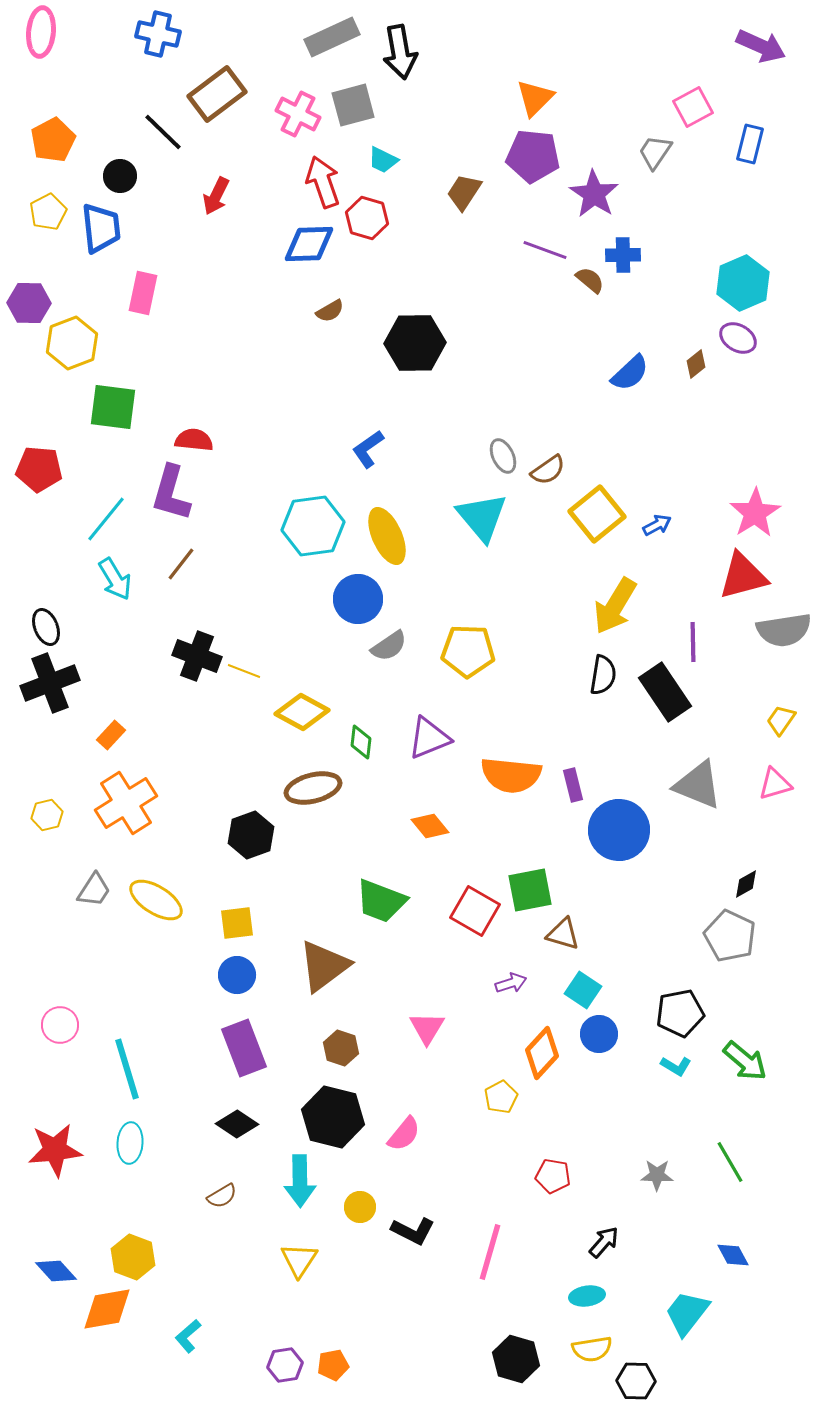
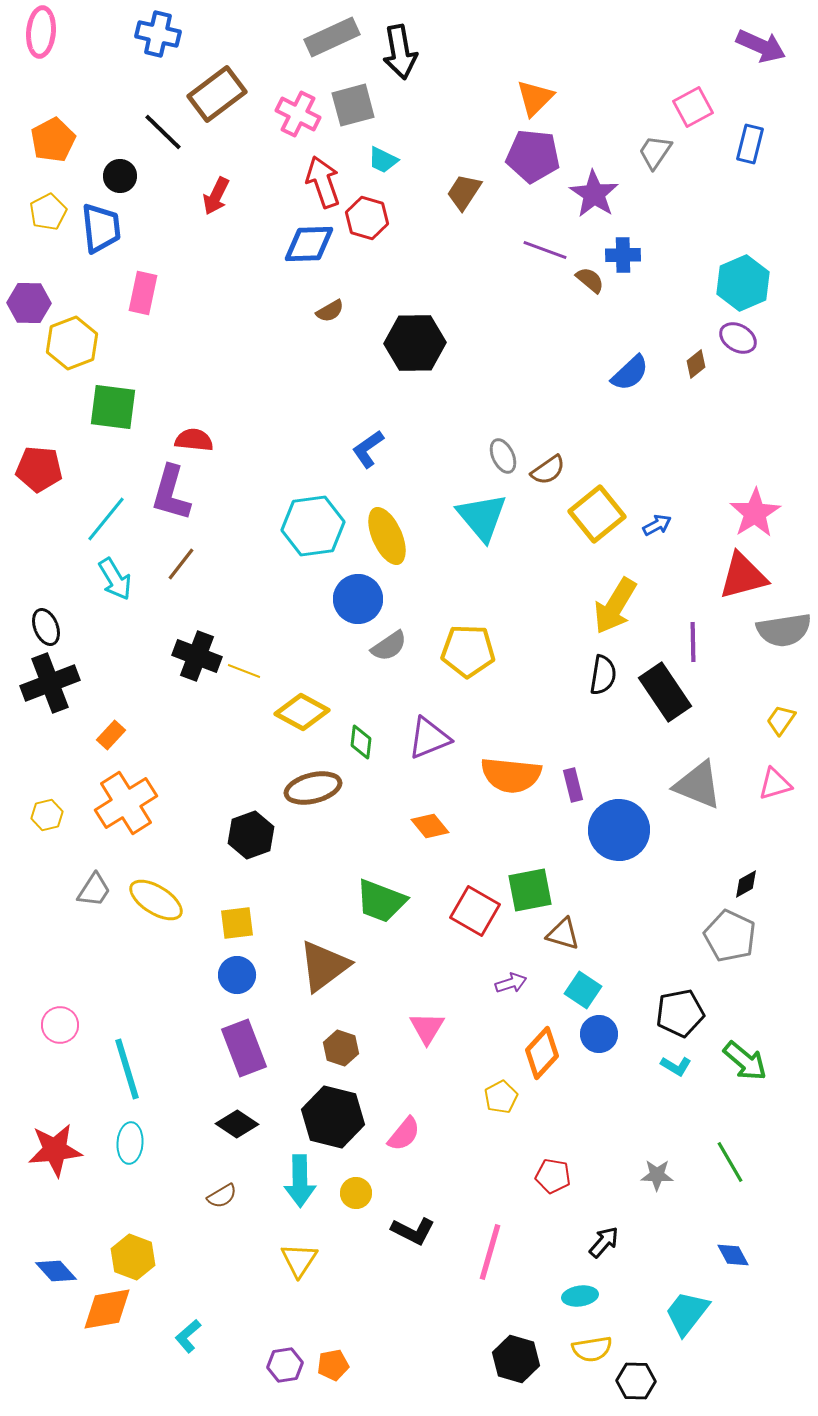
yellow circle at (360, 1207): moved 4 px left, 14 px up
cyan ellipse at (587, 1296): moved 7 px left
